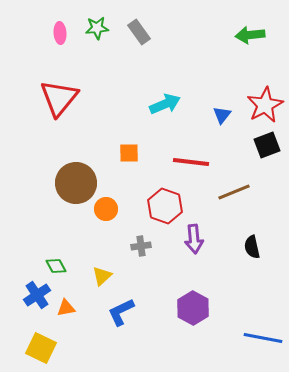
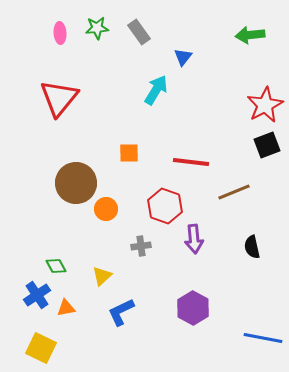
cyan arrow: moved 9 px left, 14 px up; rotated 36 degrees counterclockwise
blue triangle: moved 39 px left, 58 px up
